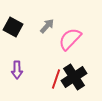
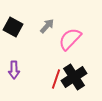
purple arrow: moved 3 px left
